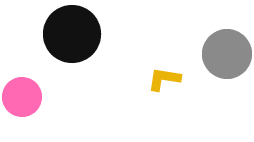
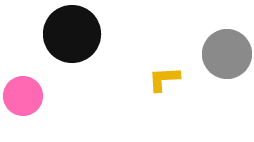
yellow L-shape: rotated 12 degrees counterclockwise
pink circle: moved 1 px right, 1 px up
